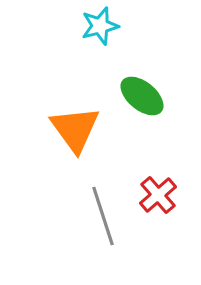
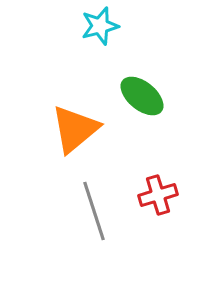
orange triangle: rotated 26 degrees clockwise
red cross: rotated 24 degrees clockwise
gray line: moved 9 px left, 5 px up
